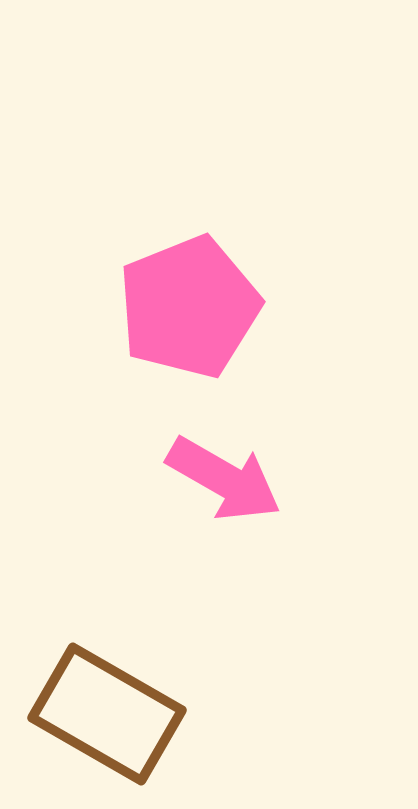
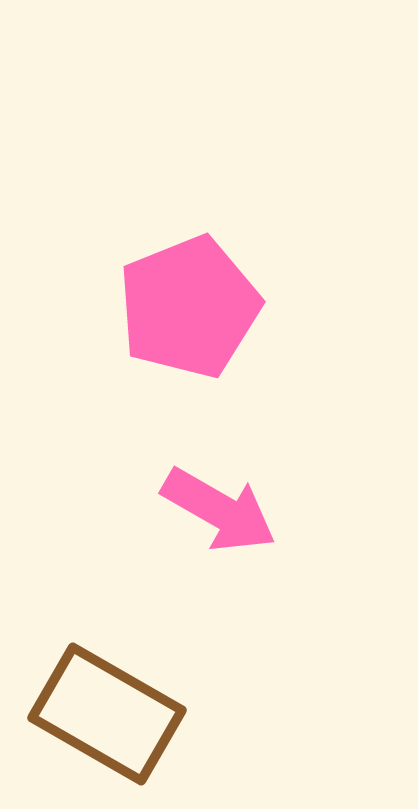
pink arrow: moved 5 px left, 31 px down
